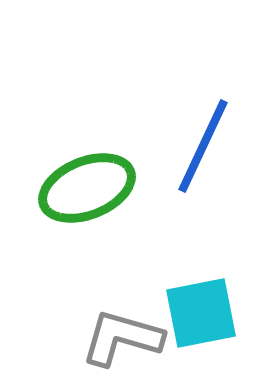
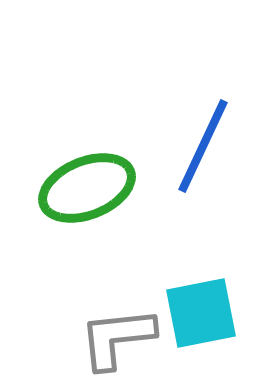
gray L-shape: moved 5 px left; rotated 22 degrees counterclockwise
